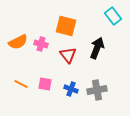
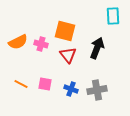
cyan rectangle: rotated 36 degrees clockwise
orange square: moved 1 px left, 5 px down
